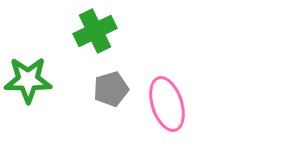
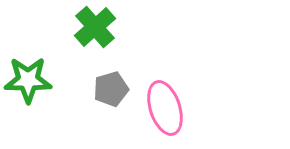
green cross: moved 4 px up; rotated 15 degrees counterclockwise
pink ellipse: moved 2 px left, 4 px down
